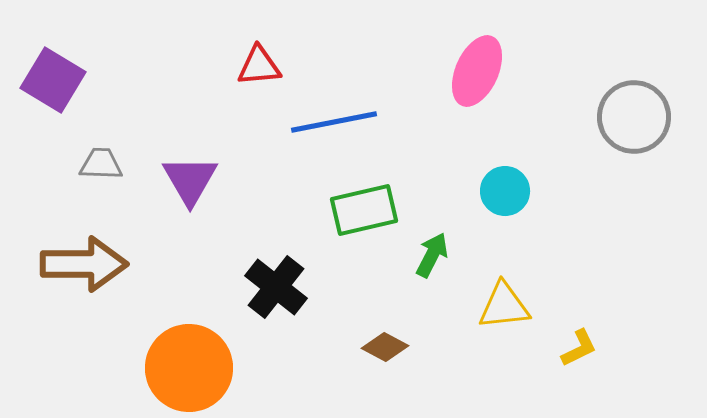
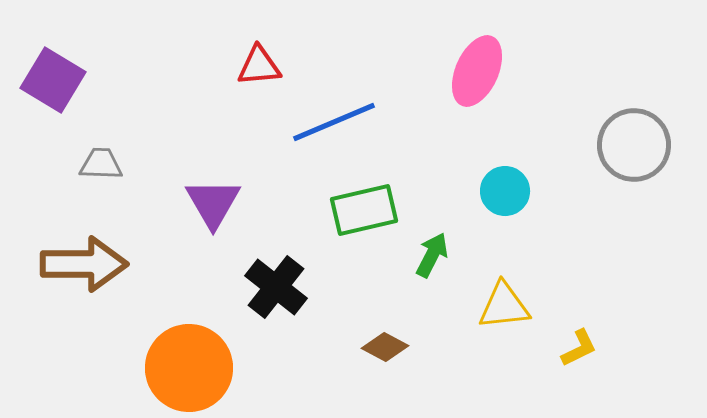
gray circle: moved 28 px down
blue line: rotated 12 degrees counterclockwise
purple triangle: moved 23 px right, 23 px down
